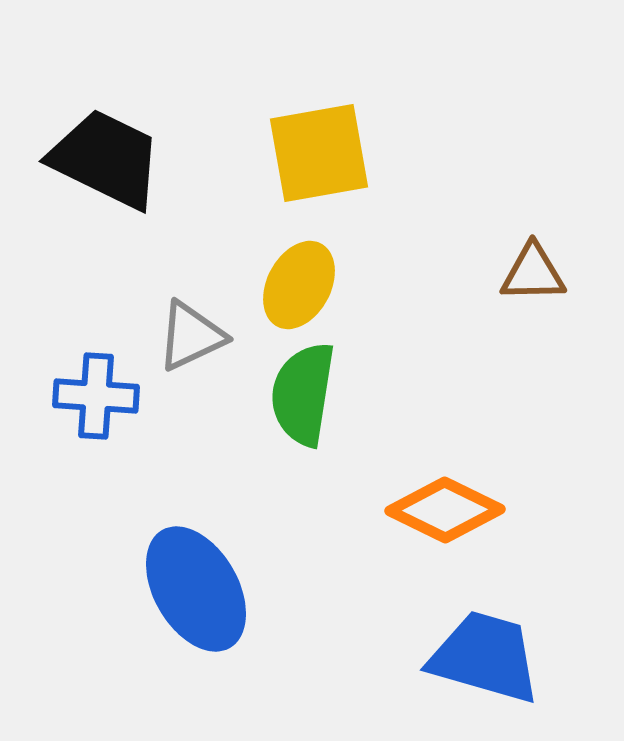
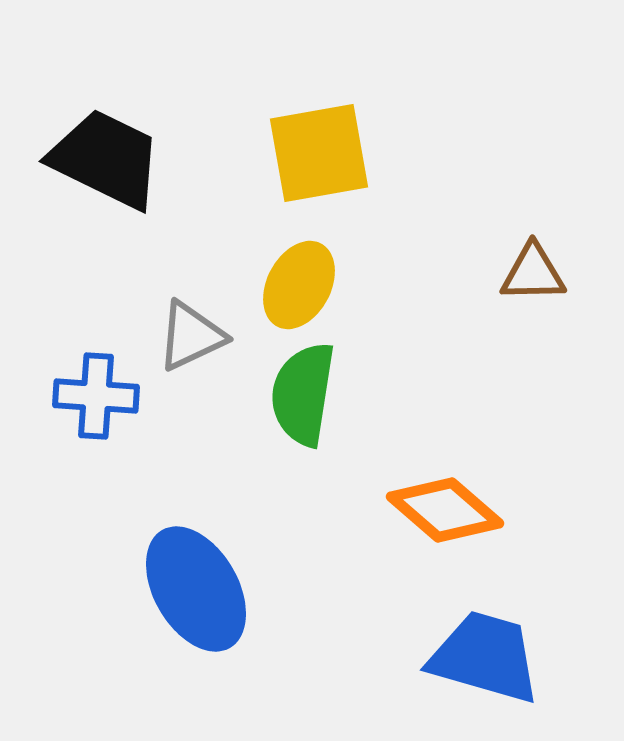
orange diamond: rotated 15 degrees clockwise
